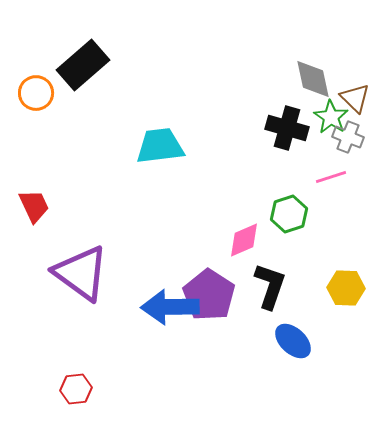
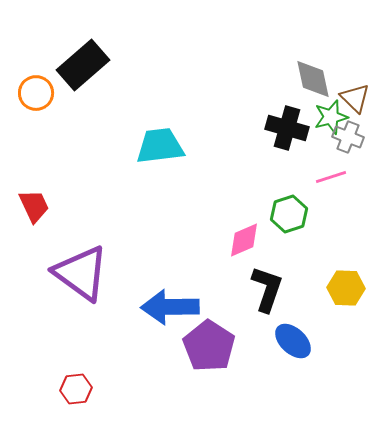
green star: rotated 24 degrees clockwise
black L-shape: moved 3 px left, 3 px down
purple pentagon: moved 51 px down
